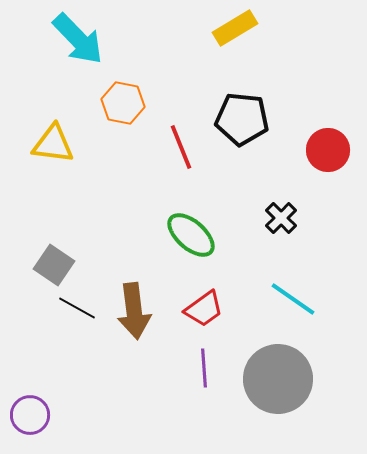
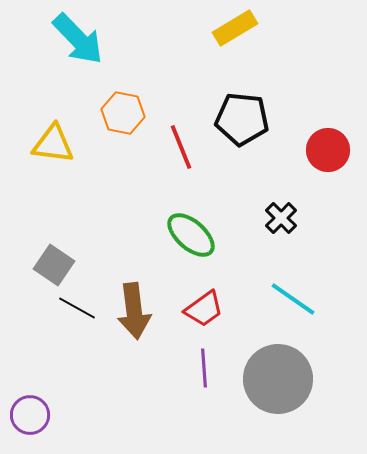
orange hexagon: moved 10 px down
